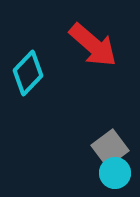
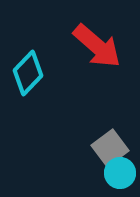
red arrow: moved 4 px right, 1 px down
cyan circle: moved 5 px right
